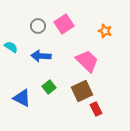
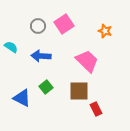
green square: moved 3 px left
brown square: moved 3 px left; rotated 25 degrees clockwise
